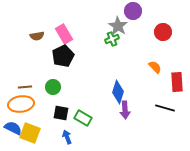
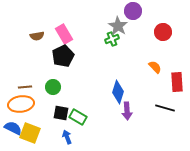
purple arrow: moved 2 px right, 1 px down
green rectangle: moved 5 px left, 1 px up
